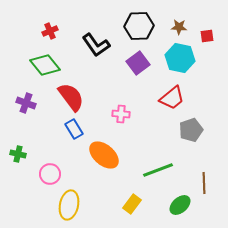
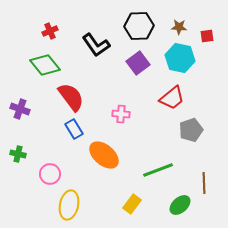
purple cross: moved 6 px left, 6 px down
